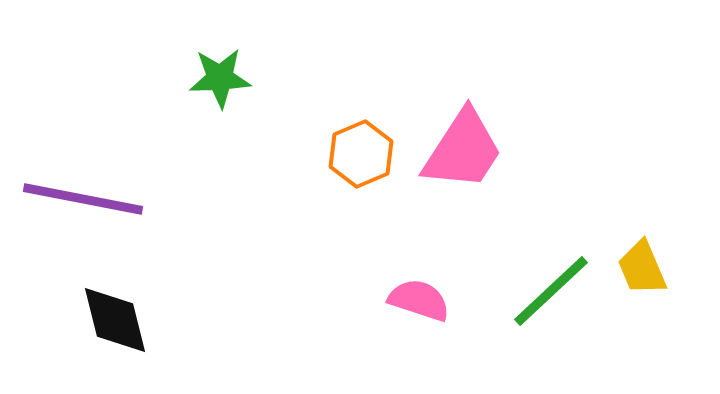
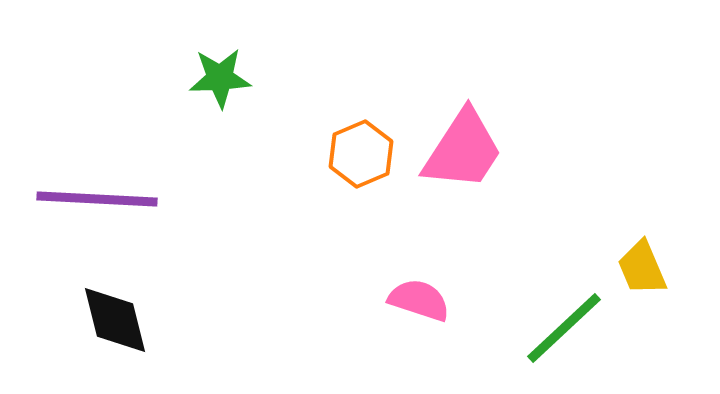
purple line: moved 14 px right; rotated 8 degrees counterclockwise
green line: moved 13 px right, 37 px down
